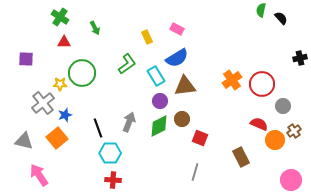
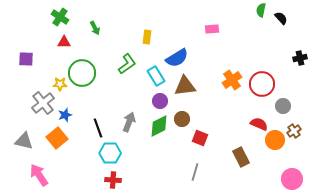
pink rectangle: moved 35 px right; rotated 32 degrees counterclockwise
yellow rectangle: rotated 32 degrees clockwise
pink circle: moved 1 px right, 1 px up
